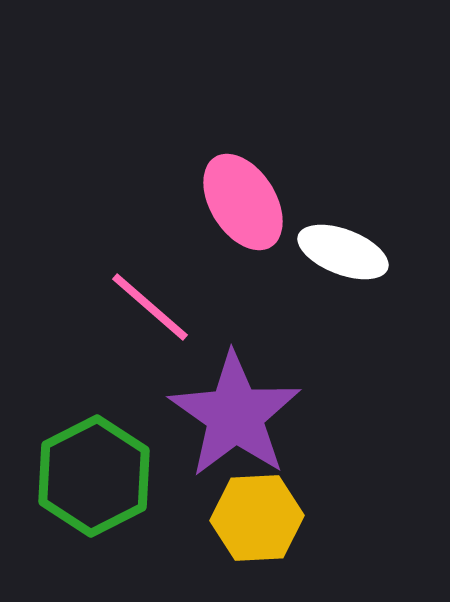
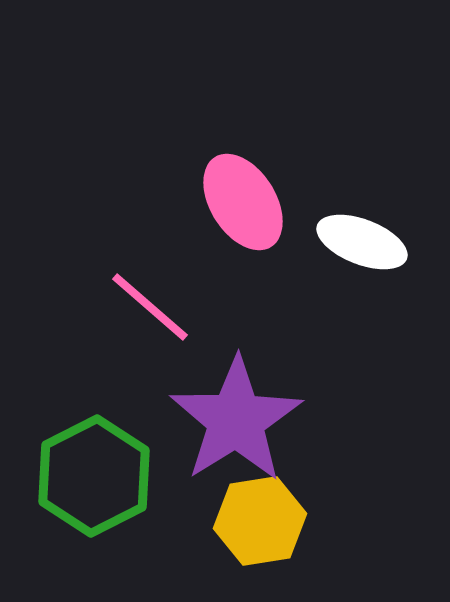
white ellipse: moved 19 px right, 10 px up
purple star: moved 1 px right, 5 px down; rotated 5 degrees clockwise
yellow hexagon: moved 3 px right, 3 px down; rotated 6 degrees counterclockwise
